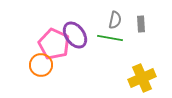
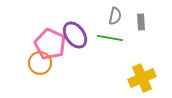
gray semicircle: moved 4 px up
gray rectangle: moved 2 px up
pink pentagon: moved 4 px left
orange circle: moved 1 px left, 2 px up
